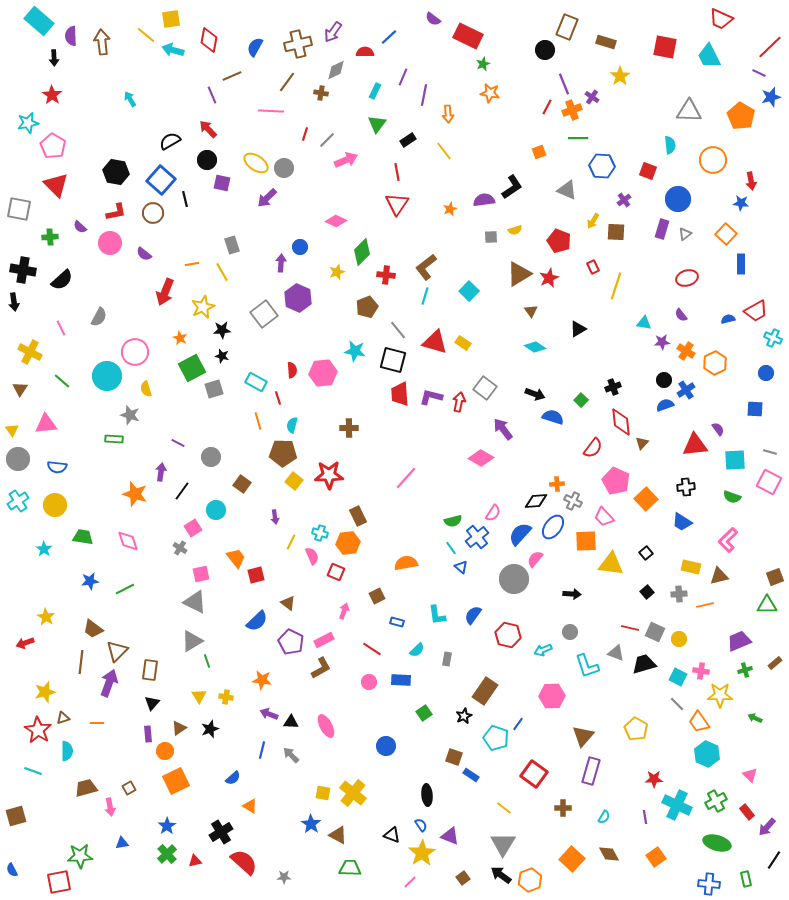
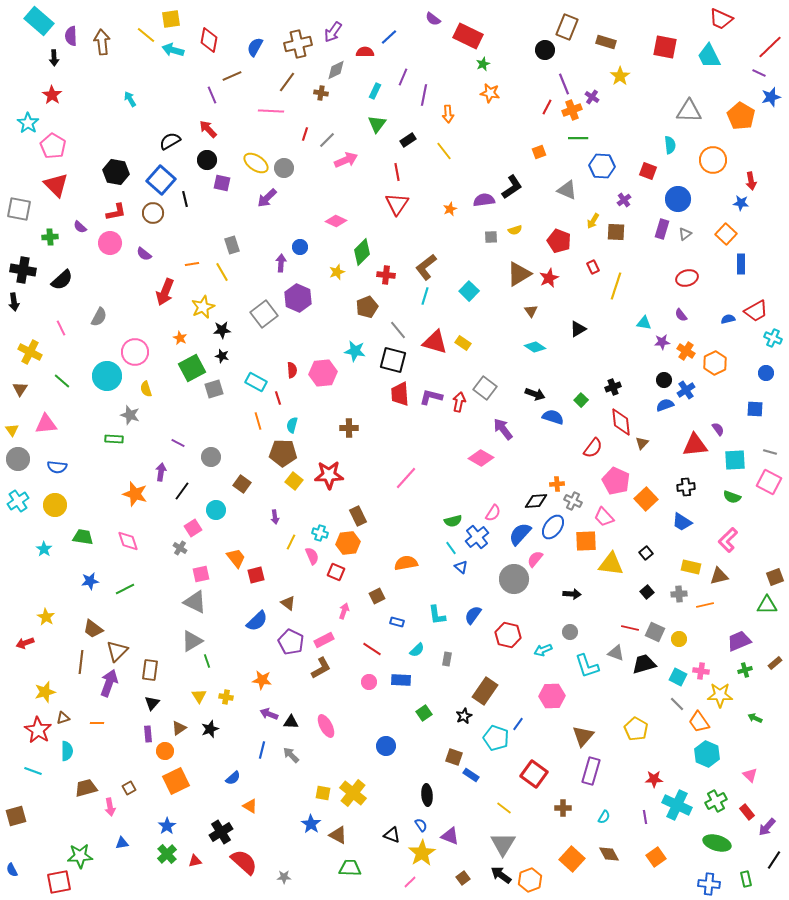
cyan star at (28, 123): rotated 25 degrees counterclockwise
